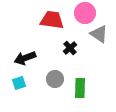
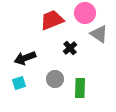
red trapezoid: rotated 30 degrees counterclockwise
